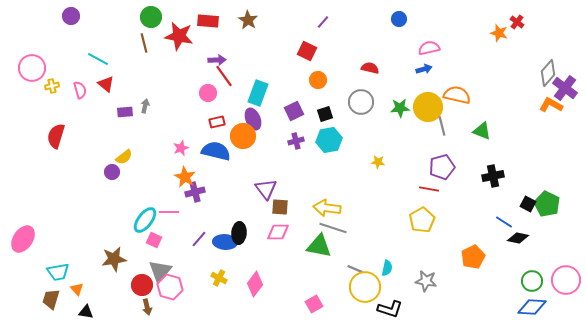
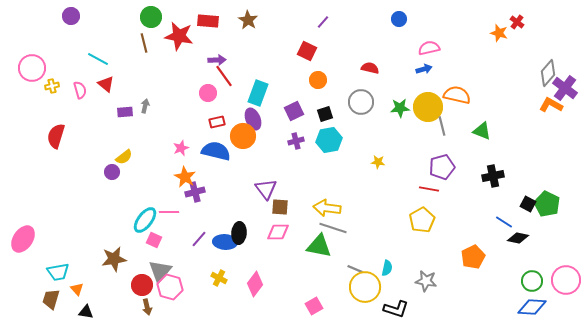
pink square at (314, 304): moved 2 px down
black L-shape at (390, 309): moved 6 px right
